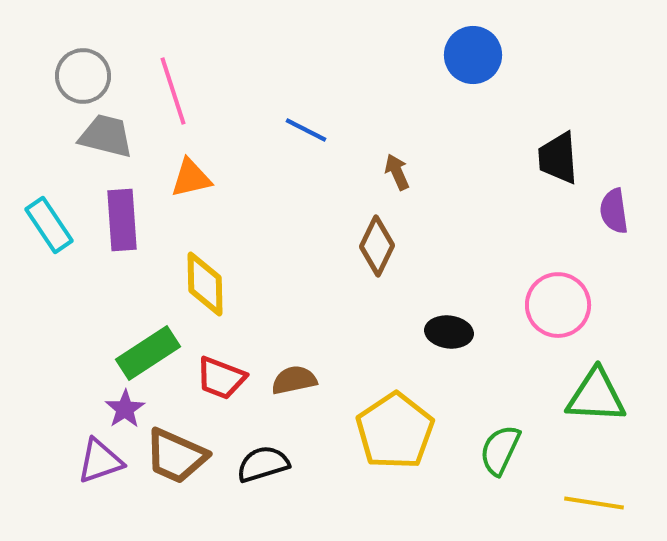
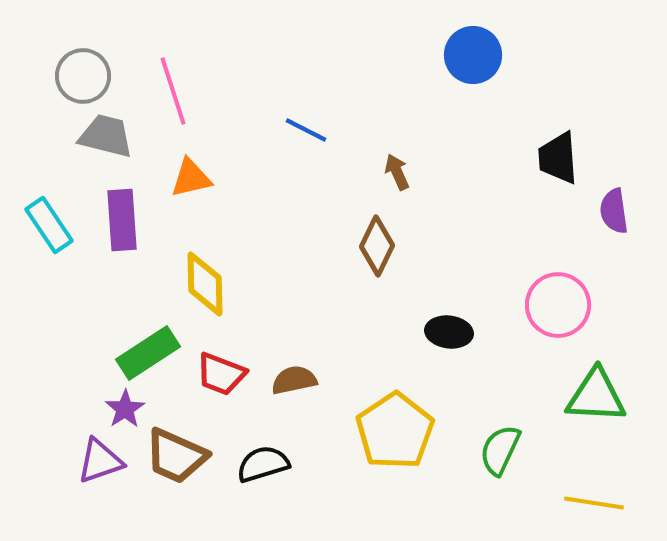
red trapezoid: moved 4 px up
